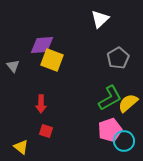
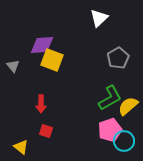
white triangle: moved 1 px left, 1 px up
yellow semicircle: moved 3 px down
